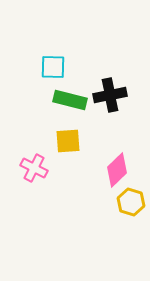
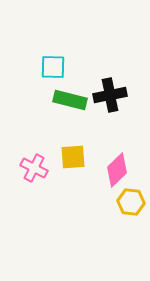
yellow square: moved 5 px right, 16 px down
yellow hexagon: rotated 12 degrees counterclockwise
